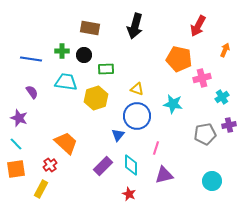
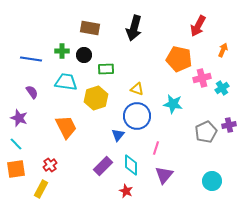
black arrow: moved 1 px left, 2 px down
orange arrow: moved 2 px left
cyan cross: moved 9 px up
gray pentagon: moved 1 px right, 2 px up; rotated 15 degrees counterclockwise
orange trapezoid: moved 16 px up; rotated 20 degrees clockwise
purple triangle: rotated 36 degrees counterclockwise
red star: moved 3 px left, 3 px up
